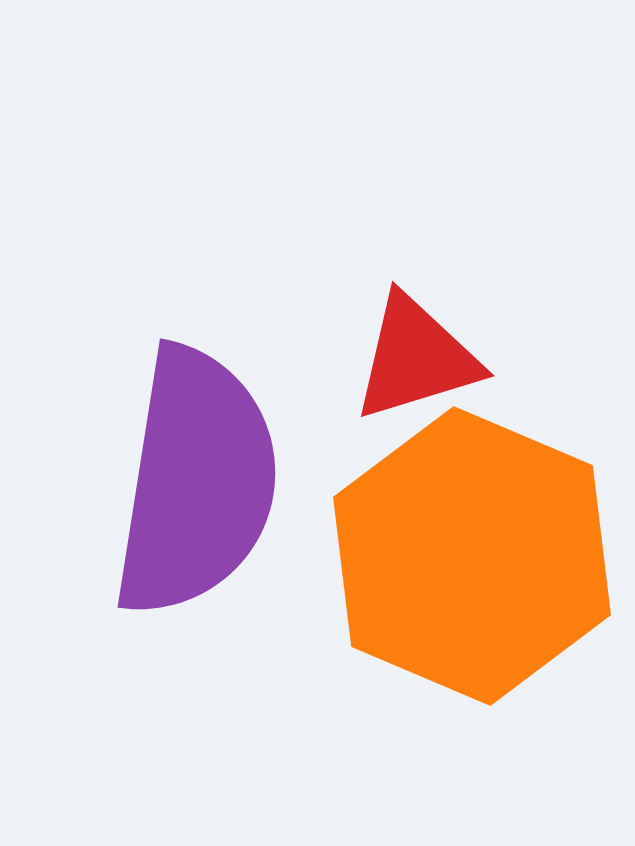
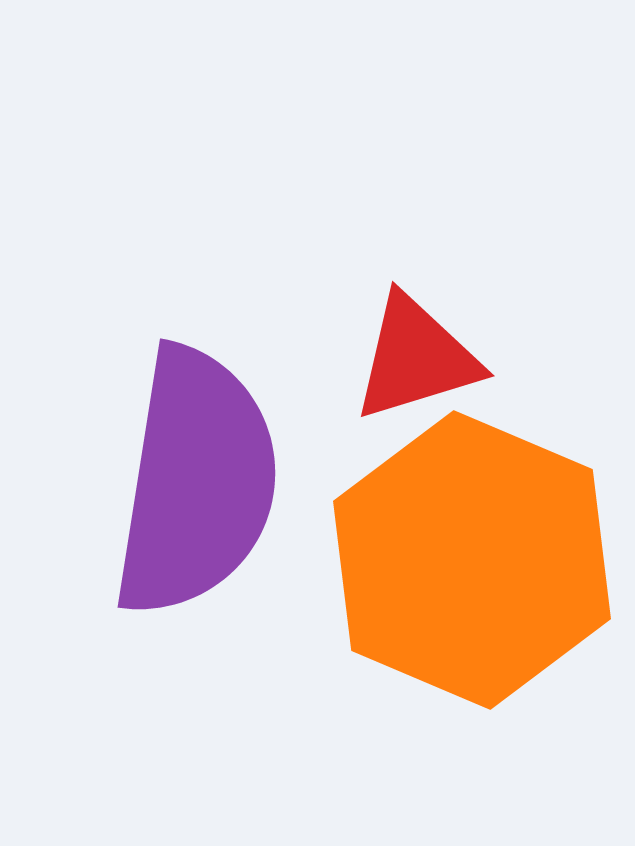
orange hexagon: moved 4 px down
